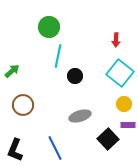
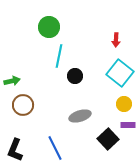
cyan line: moved 1 px right
green arrow: moved 10 px down; rotated 28 degrees clockwise
